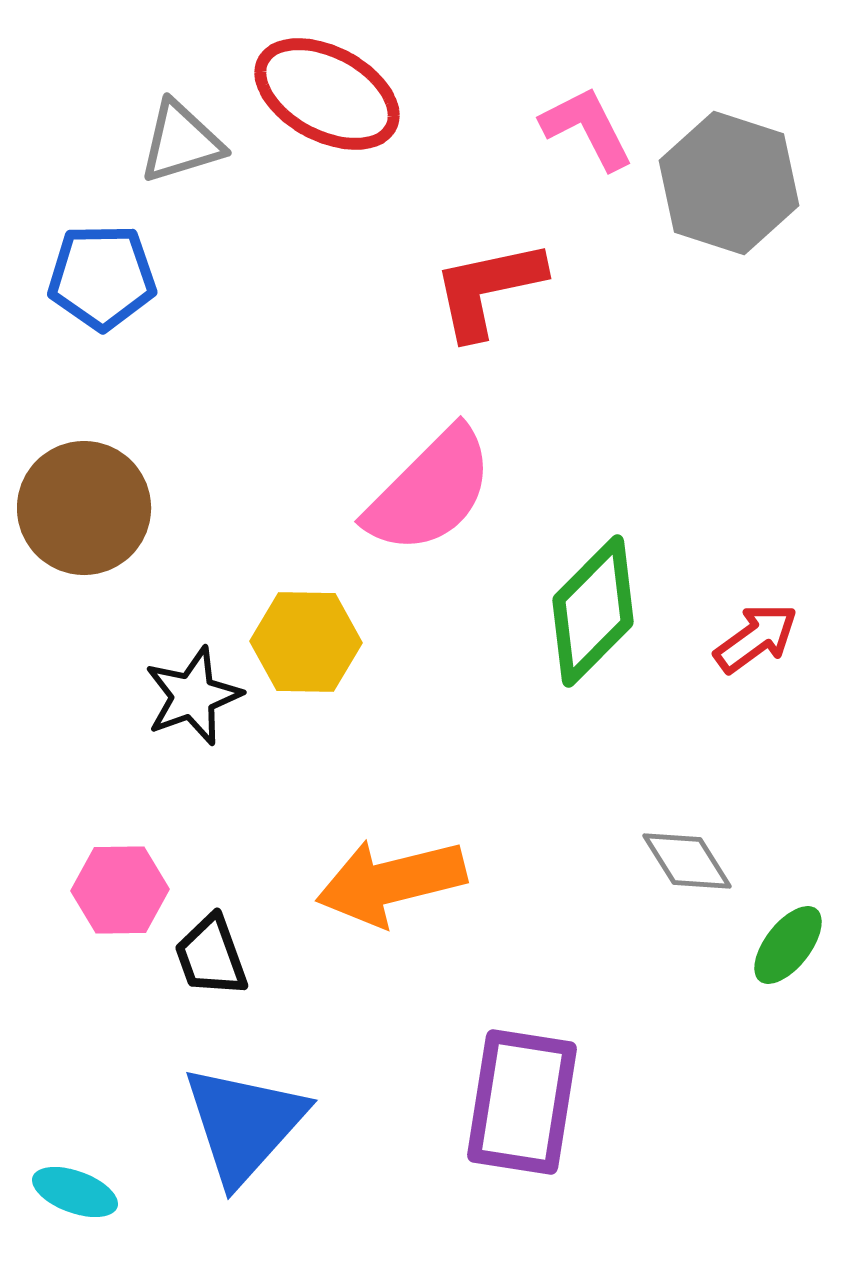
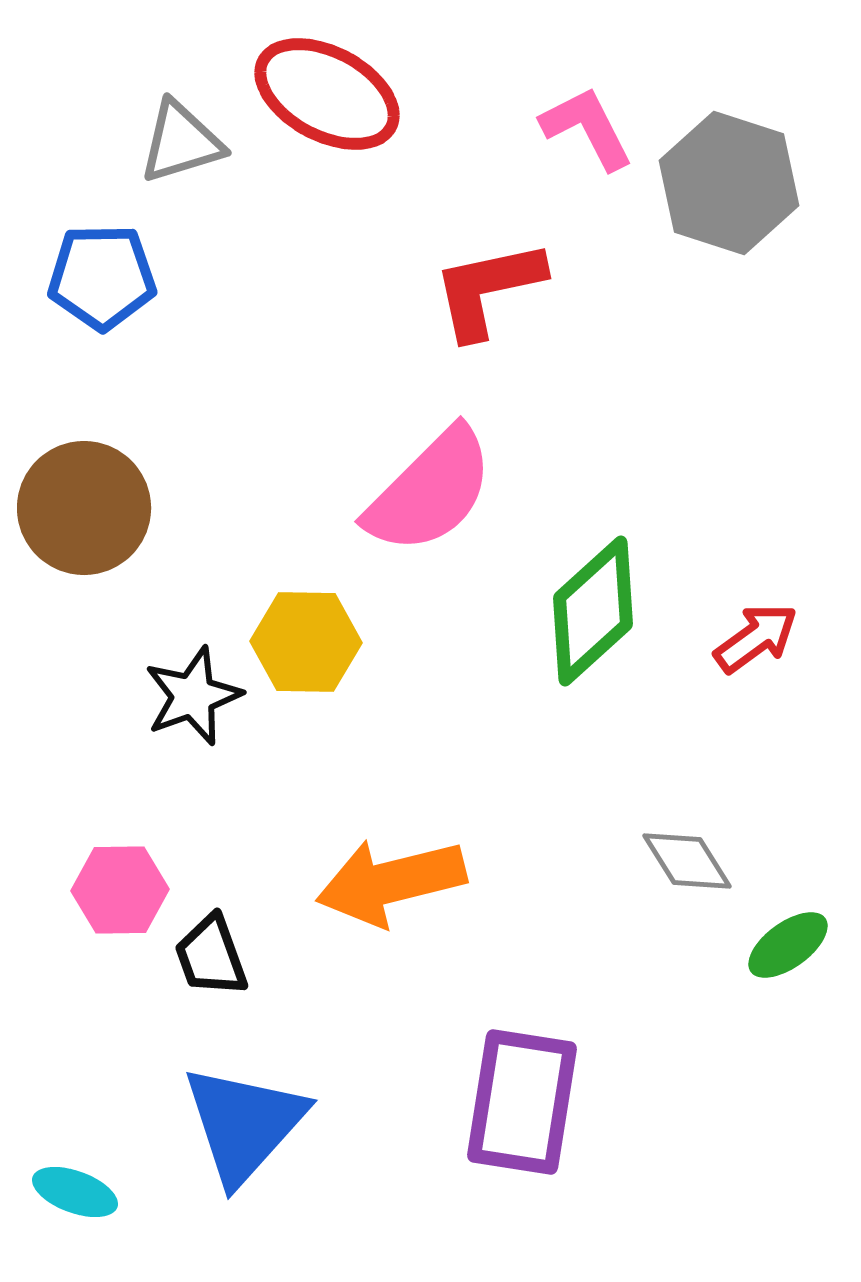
green diamond: rotated 3 degrees clockwise
green ellipse: rotated 16 degrees clockwise
